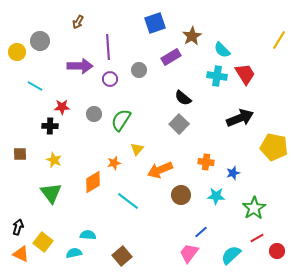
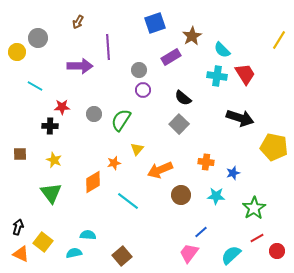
gray circle at (40, 41): moved 2 px left, 3 px up
purple circle at (110, 79): moved 33 px right, 11 px down
black arrow at (240, 118): rotated 40 degrees clockwise
